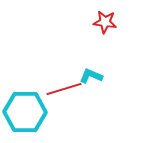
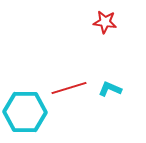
cyan L-shape: moved 19 px right, 13 px down
red line: moved 5 px right, 1 px up
